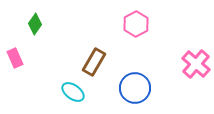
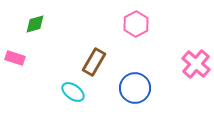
green diamond: rotated 40 degrees clockwise
pink rectangle: rotated 48 degrees counterclockwise
